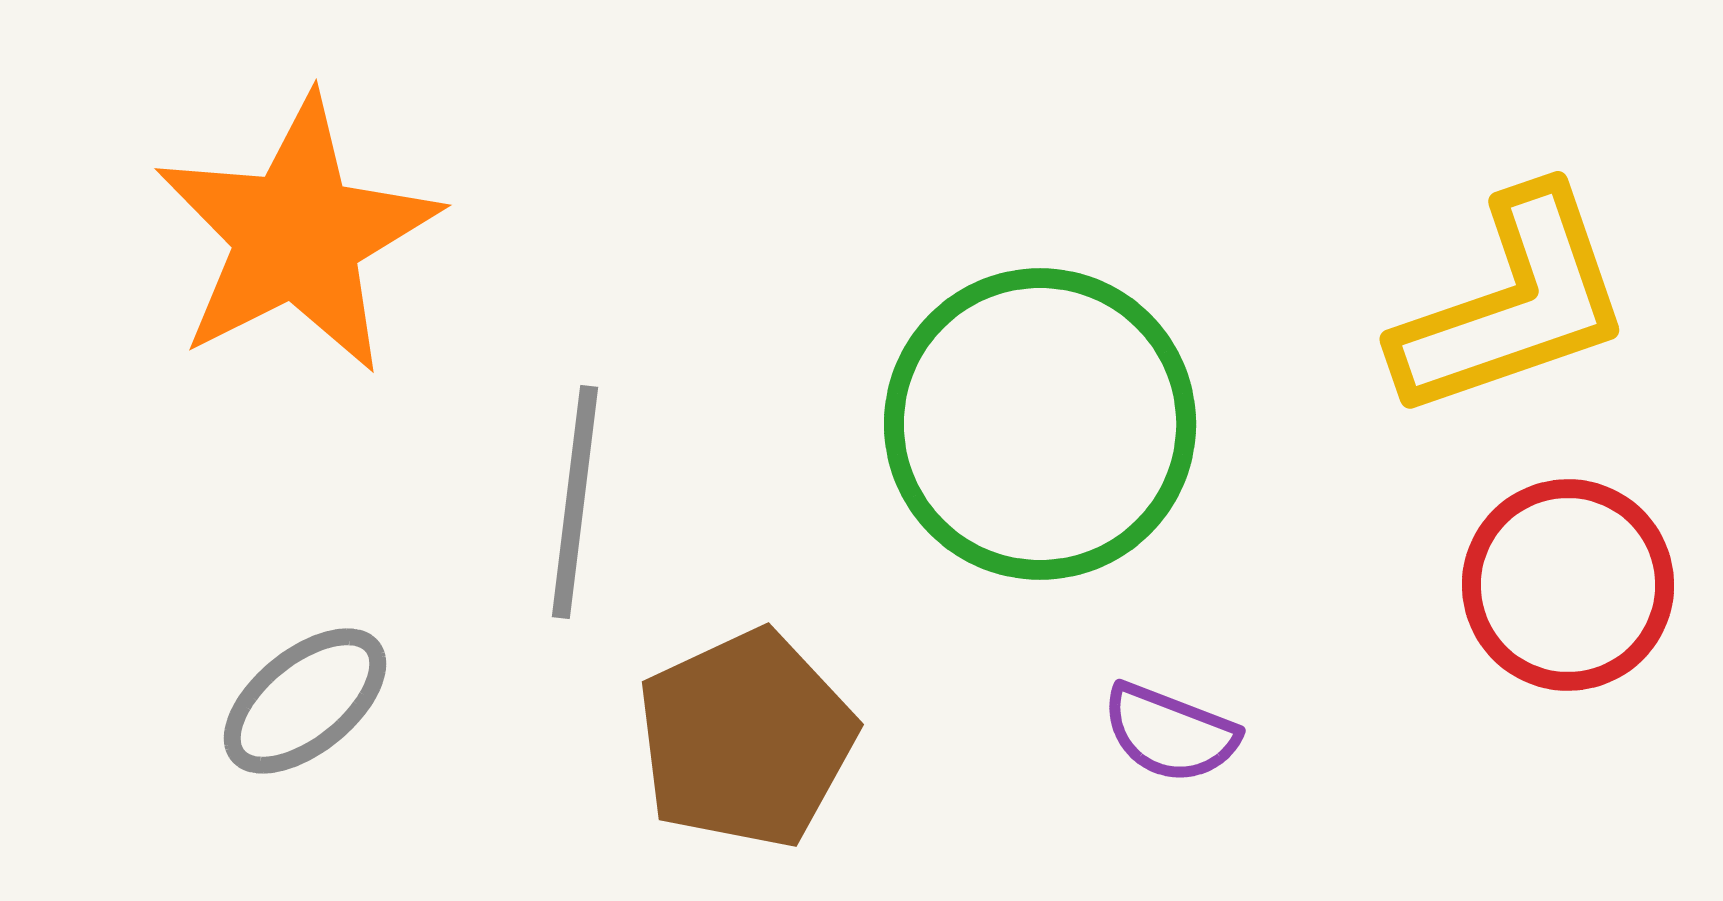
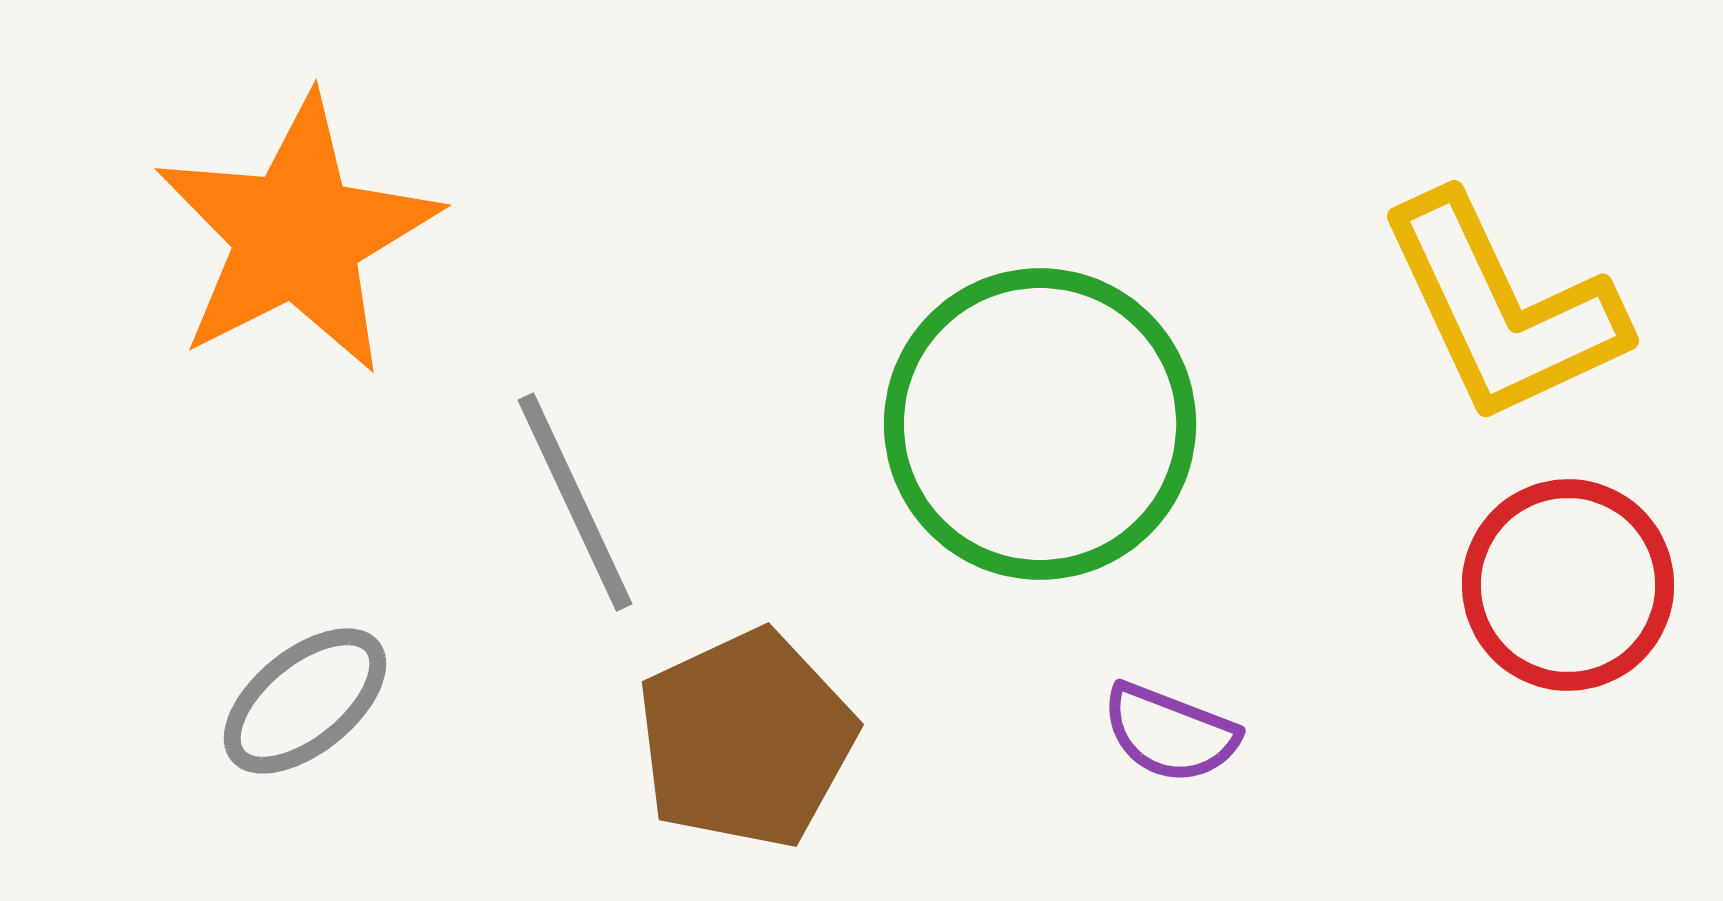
yellow L-shape: moved 11 px left, 5 px down; rotated 84 degrees clockwise
gray line: rotated 32 degrees counterclockwise
